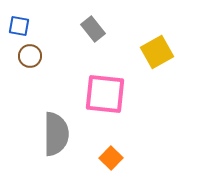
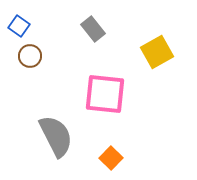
blue square: rotated 25 degrees clockwise
gray semicircle: moved 2 px down; rotated 27 degrees counterclockwise
